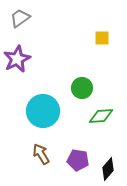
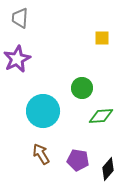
gray trapezoid: rotated 50 degrees counterclockwise
